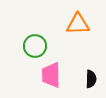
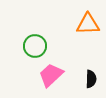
orange triangle: moved 10 px right
pink trapezoid: rotated 48 degrees clockwise
